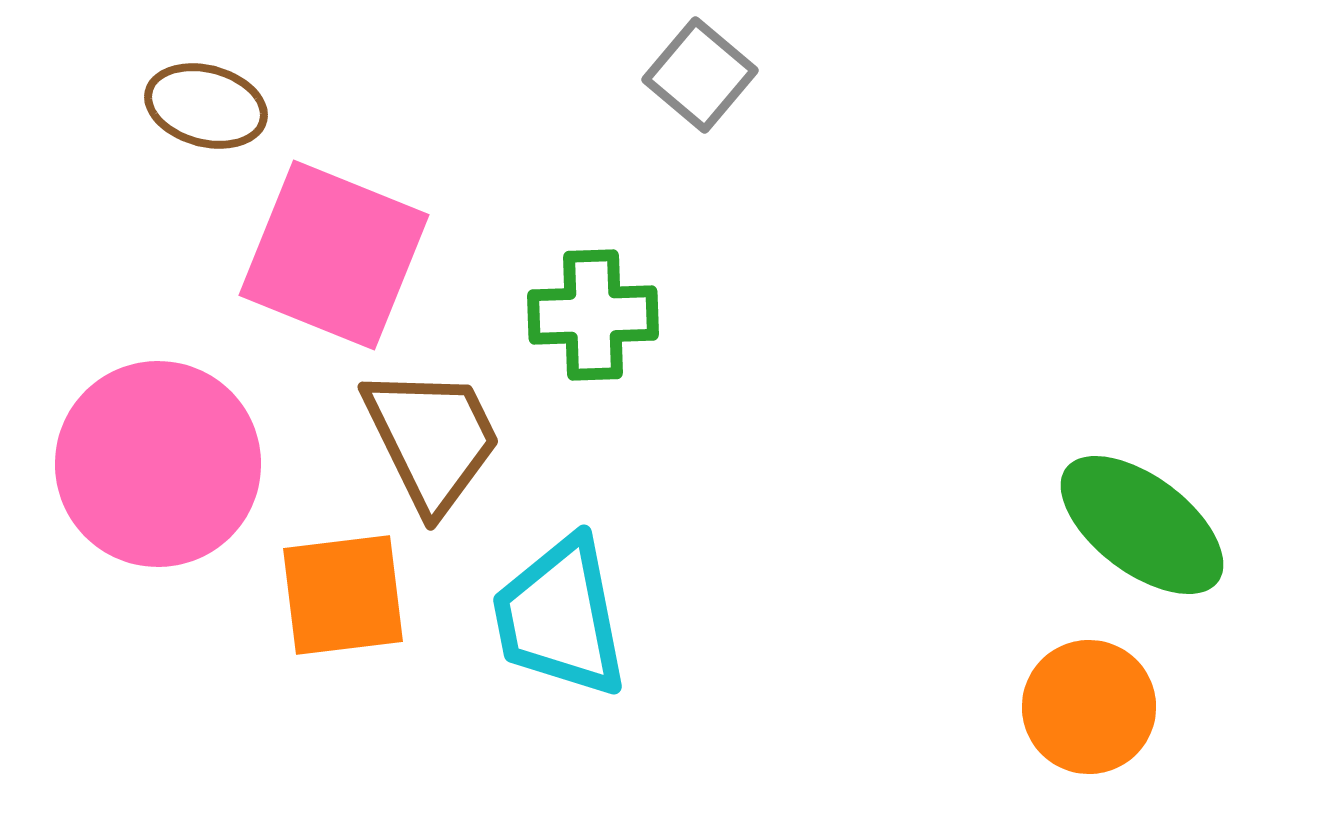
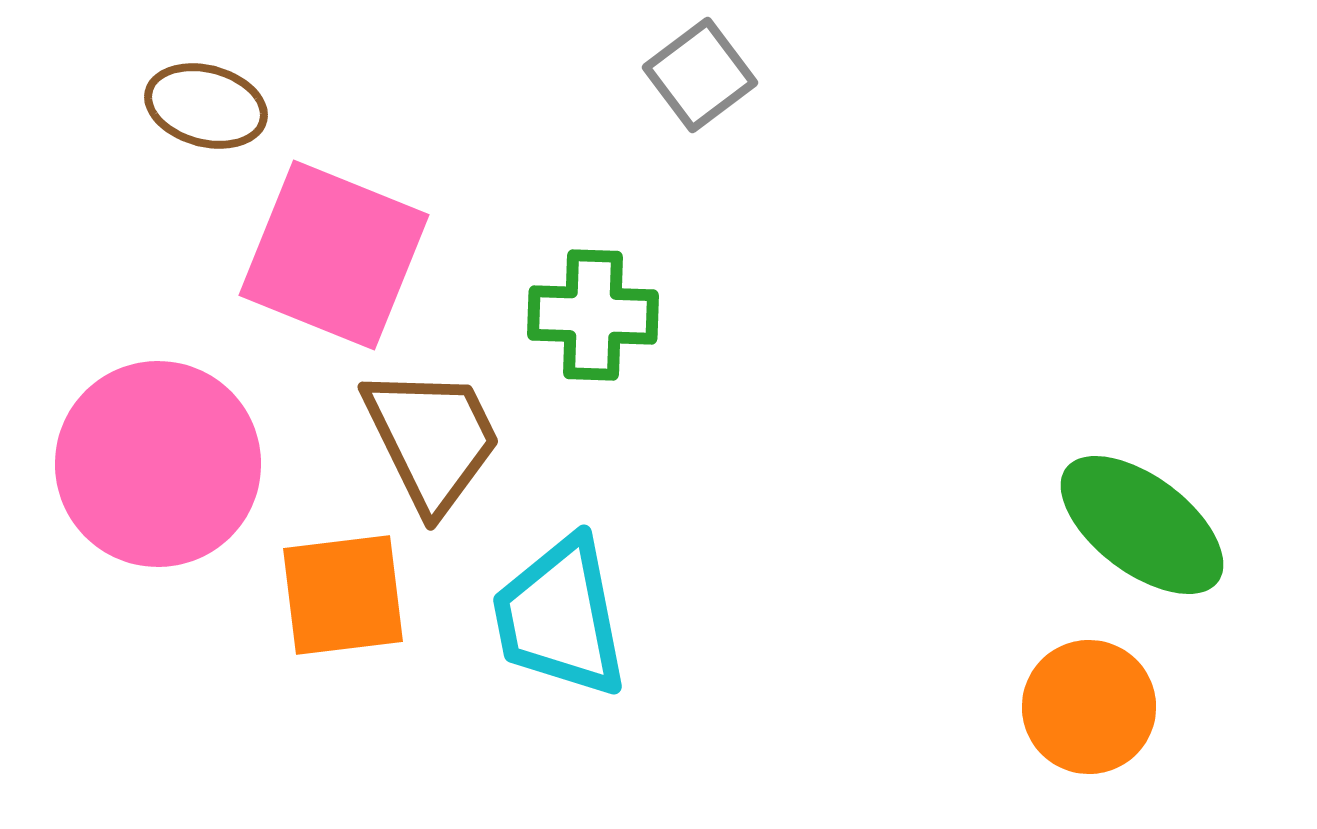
gray square: rotated 13 degrees clockwise
green cross: rotated 4 degrees clockwise
